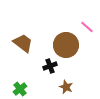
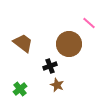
pink line: moved 2 px right, 4 px up
brown circle: moved 3 px right, 1 px up
brown star: moved 9 px left, 2 px up
